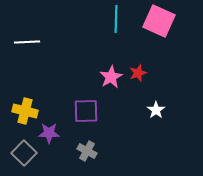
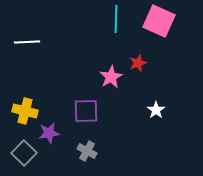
red star: moved 10 px up
purple star: rotated 10 degrees counterclockwise
